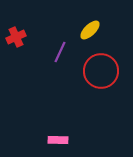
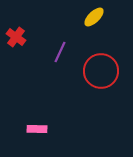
yellow ellipse: moved 4 px right, 13 px up
red cross: rotated 30 degrees counterclockwise
pink rectangle: moved 21 px left, 11 px up
